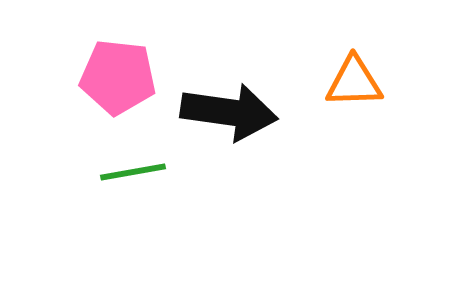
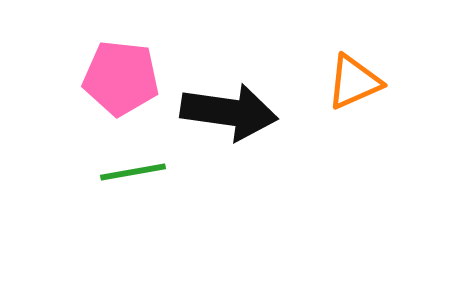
pink pentagon: moved 3 px right, 1 px down
orange triangle: rotated 22 degrees counterclockwise
